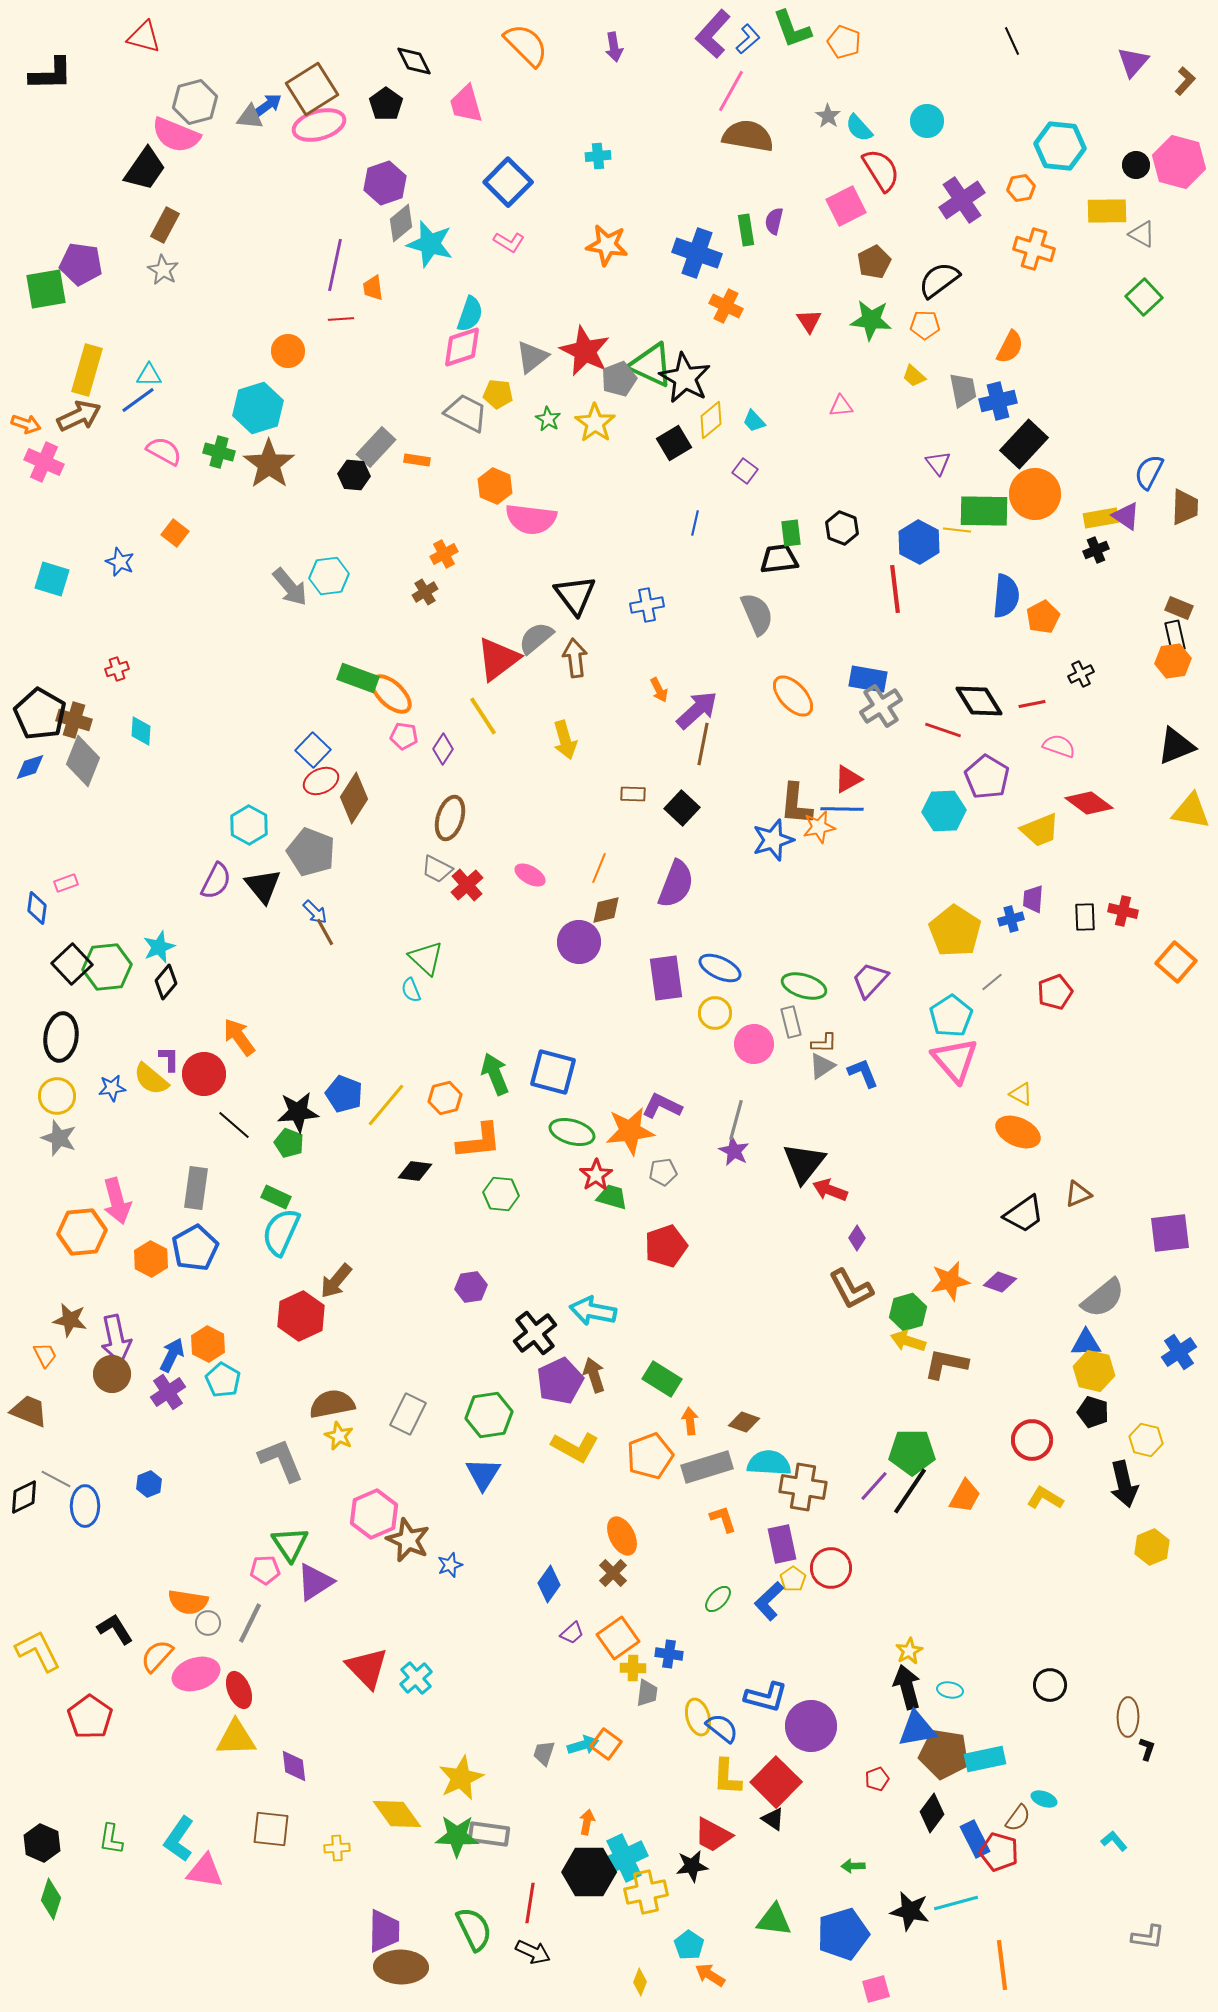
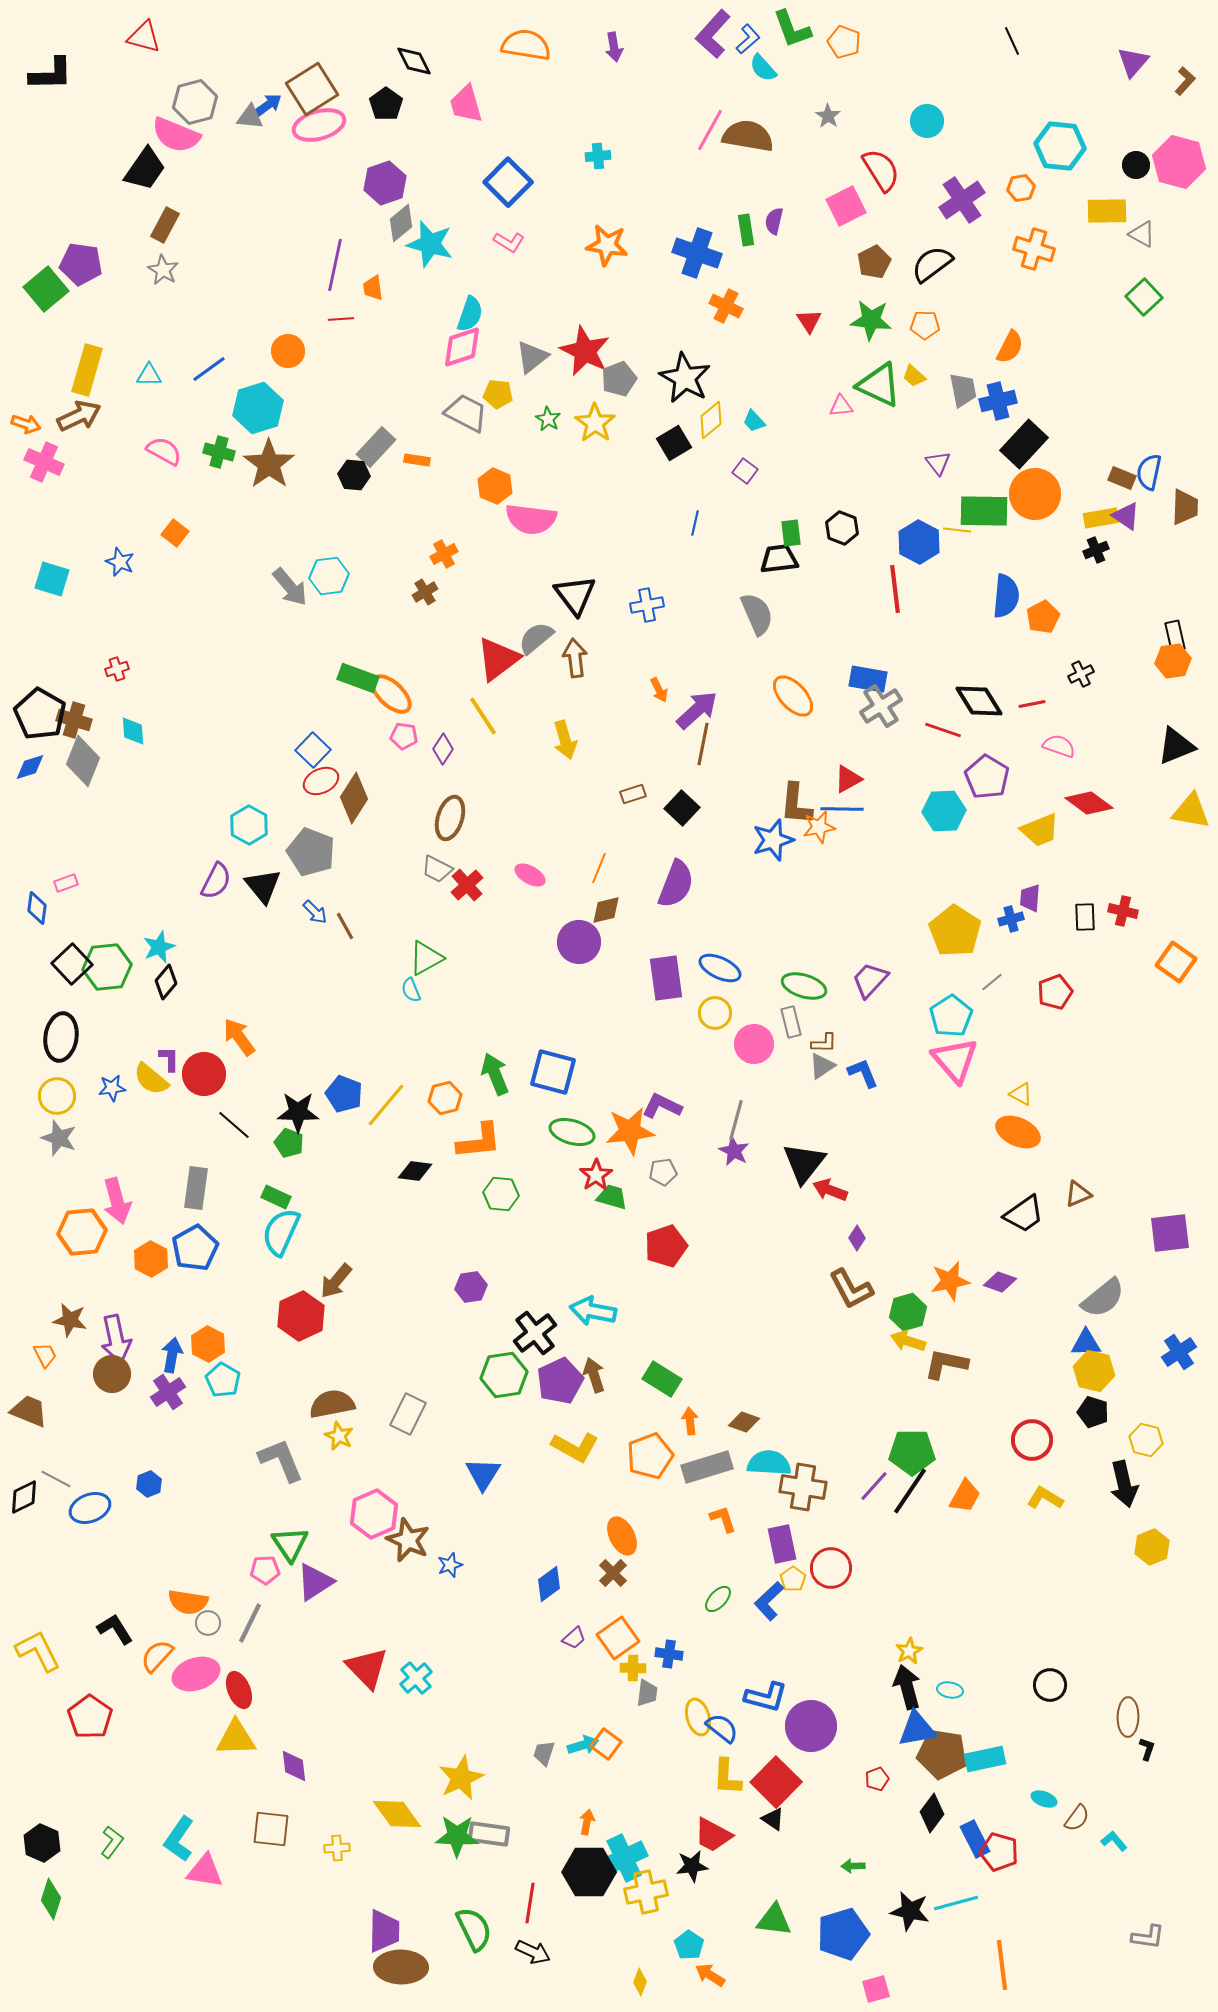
orange semicircle at (526, 45): rotated 36 degrees counterclockwise
pink line at (731, 91): moved 21 px left, 39 px down
cyan semicircle at (859, 128): moved 96 px left, 60 px up
black semicircle at (939, 280): moved 7 px left, 16 px up
green square at (46, 289): rotated 30 degrees counterclockwise
green triangle at (651, 365): moved 228 px right, 20 px down
blue line at (138, 400): moved 71 px right, 31 px up
blue semicircle at (1149, 472): rotated 15 degrees counterclockwise
brown rectangle at (1179, 608): moved 57 px left, 130 px up
cyan diamond at (141, 731): moved 8 px left; rotated 8 degrees counterclockwise
brown rectangle at (633, 794): rotated 20 degrees counterclockwise
purple trapezoid at (1033, 899): moved 3 px left, 1 px up
brown line at (325, 932): moved 20 px right, 6 px up
green triangle at (426, 958): rotated 48 degrees clockwise
orange square at (1176, 962): rotated 6 degrees counterclockwise
black star at (298, 1112): rotated 6 degrees clockwise
blue arrow at (172, 1355): rotated 16 degrees counterclockwise
green hexagon at (489, 1415): moved 15 px right, 40 px up
blue ellipse at (85, 1506): moved 5 px right, 2 px down; rotated 69 degrees clockwise
blue diamond at (549, 1584): rotated 18 degrees clockwise
purple trapezoid at (572, 1633): moved 2 px right, 5 px down
brown pentagon at (944, 1754): moved 2 px left
brown semicircle at (1018, 1818): moved 59 px right
green L-shape at (111, 1839): moved 1 px right, 3 px down; rotated 152 degrees counterclockwise
